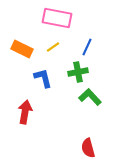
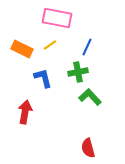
yellow line: moved 3 px left, 2 px up
